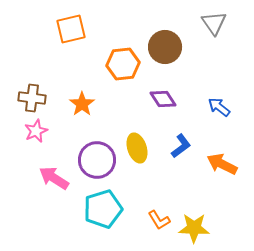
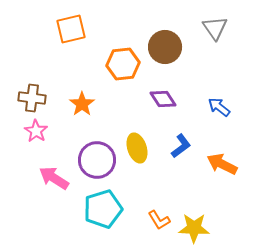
gray triangle: moved 1 px right, 5 px down
pink star: rotated 15 degrees counterclockwise
